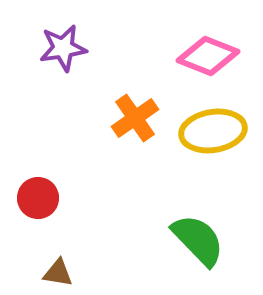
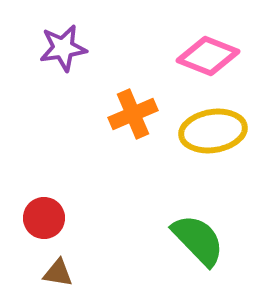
orange cross: moved 2 px left, 4 px up; rotated 12 degrees clockwise
red circle: moved 6 px right, 20 px down
